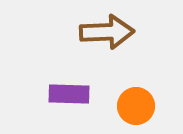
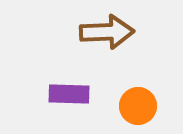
orange circle: moved 2 px right
